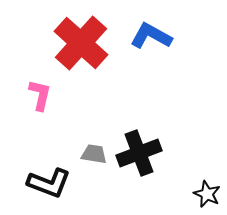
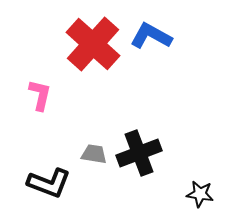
red cross: moved 12 px right, 1 px down
black star: moved 7 px left; rotated 16 degrees counterclockwise
